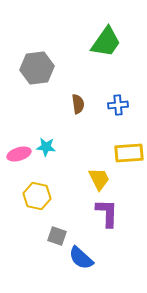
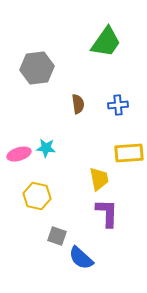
cyan star: moved 1 px down
yellow trapezoid: rotated 15 degrees clockwise
